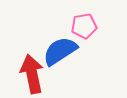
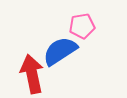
pink pentagon: moved 2 px left
